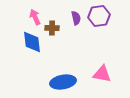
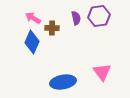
pink arrow: moved 2 px left, 1 px down; rotated 35 degrees counterclockwise
blue diamond: rotated 30 degrees clockwise
pink triangle: moved 2 px up; rotated 42 degrees clockwise
